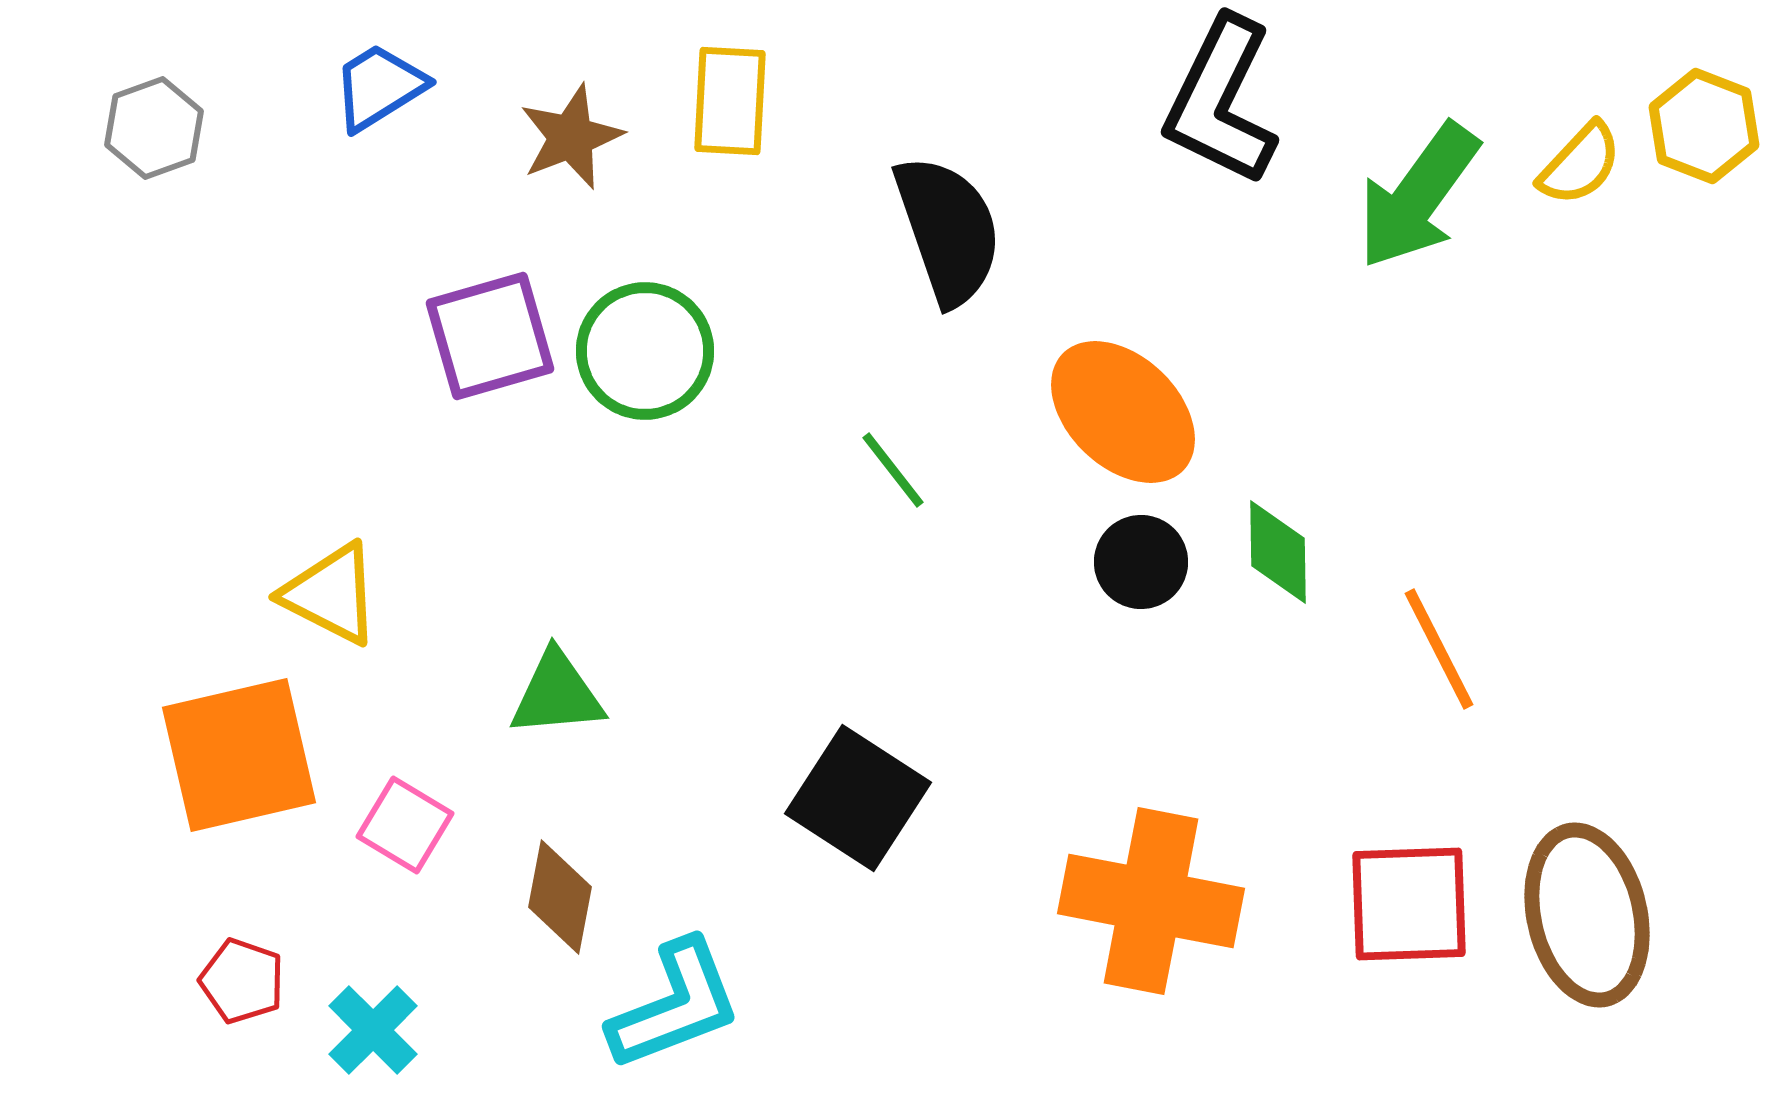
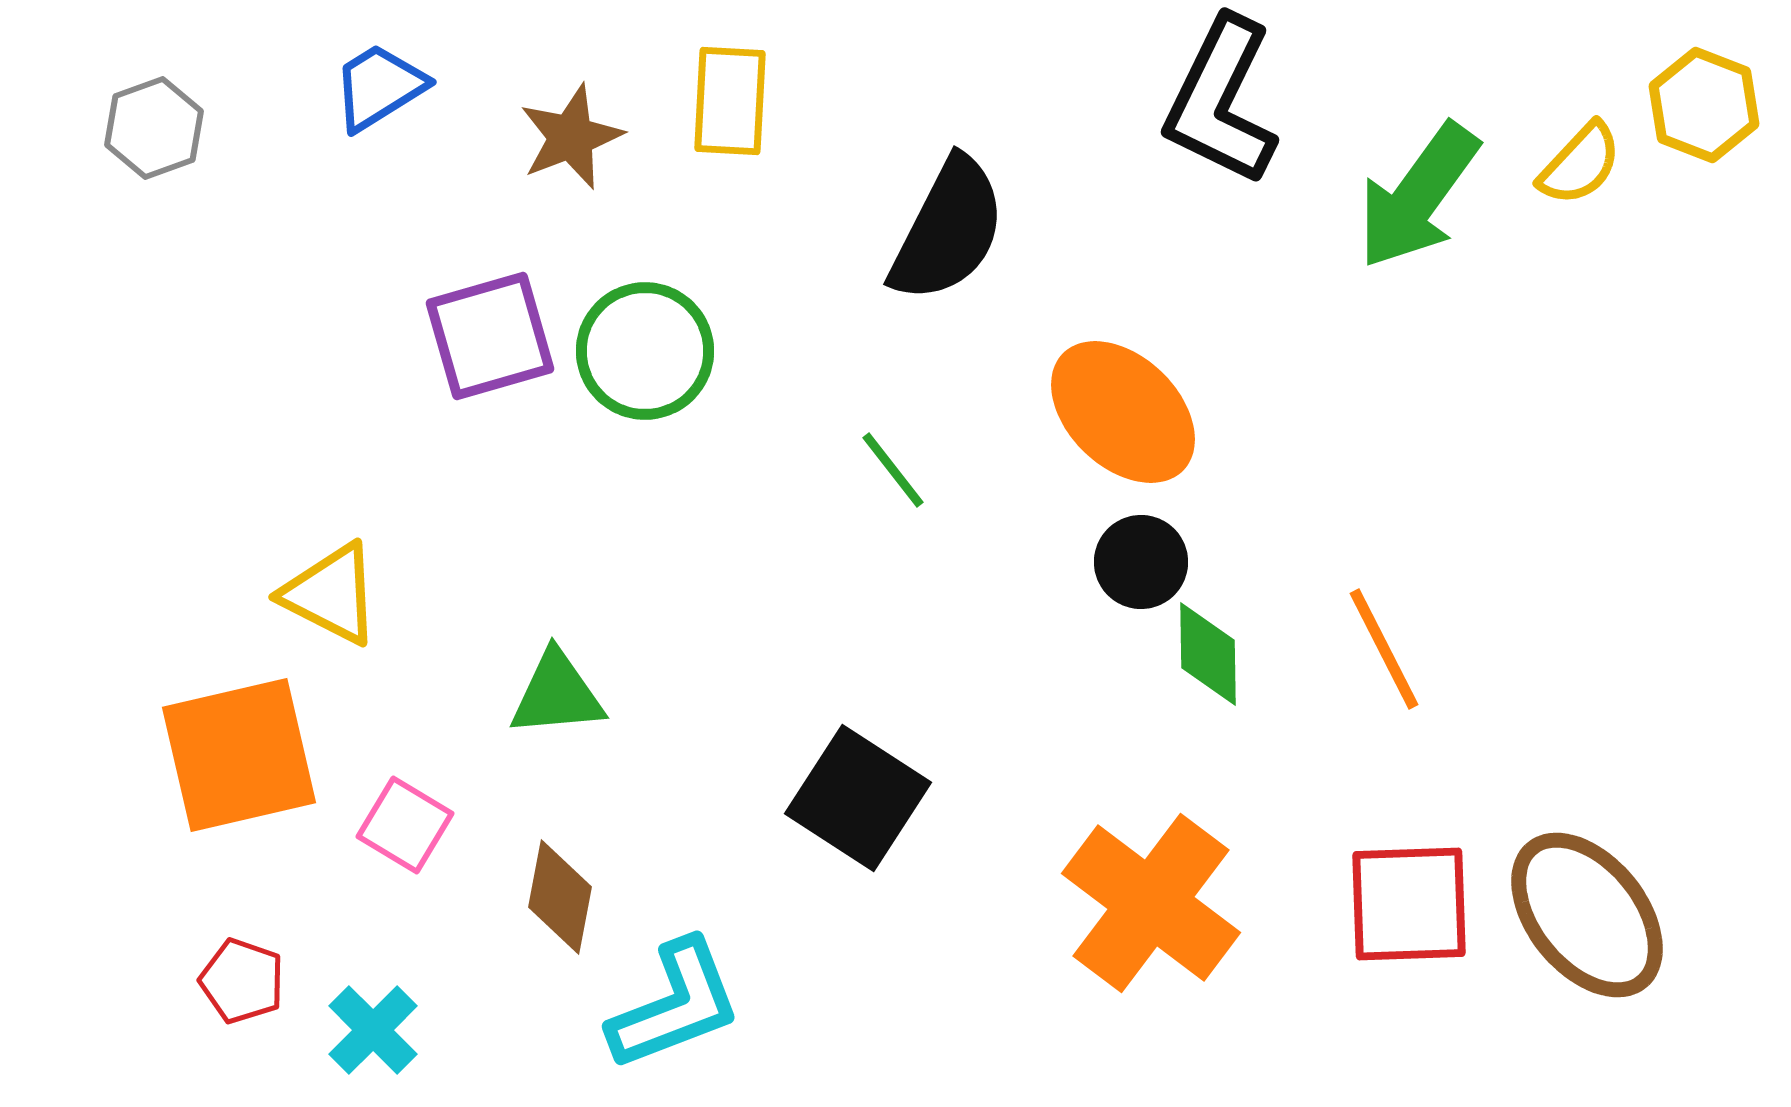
yellow hexagon: moved 21 px up
black semicircle: rotated 46 degrees clockwise
green diamond: moved 70 px left, 102 px down
orange line: moved 55 px left
orange cross: moved 2 px down; rotated 26 degrees clockwise
brown ellipse: rotated 26 degrees counterclockwise
